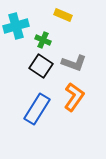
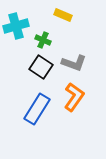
black square: moved 1 px down
